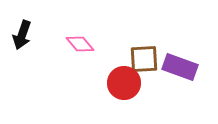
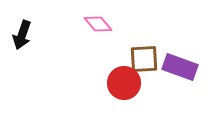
pink diamond: moved 18 px right, 20 px up
